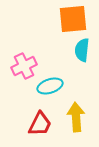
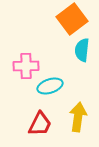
orange square: moved 1 px left; rotated 32 degrees counterclockwise
pink cross: moved 2 px right; rotated 25 degrees clockwise
yellow arrow: moved 2 px right; rotated 12 degrees clockwise
